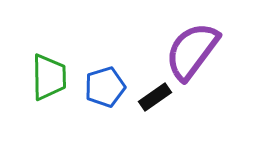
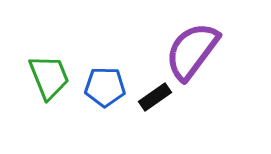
green trapezoid: rotated 21 degrees counterclockwise
blue pentagon: rotated 18 degrees clockwise
